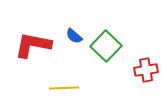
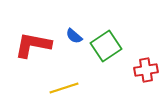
green square: rotated 12 degrees clockwise
yellow line: rotated 16 degrees counterclockwise
